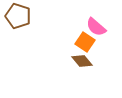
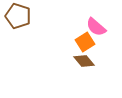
orange square: rotated 24 degrees clockwise
brown diamond: moved 2 px right
